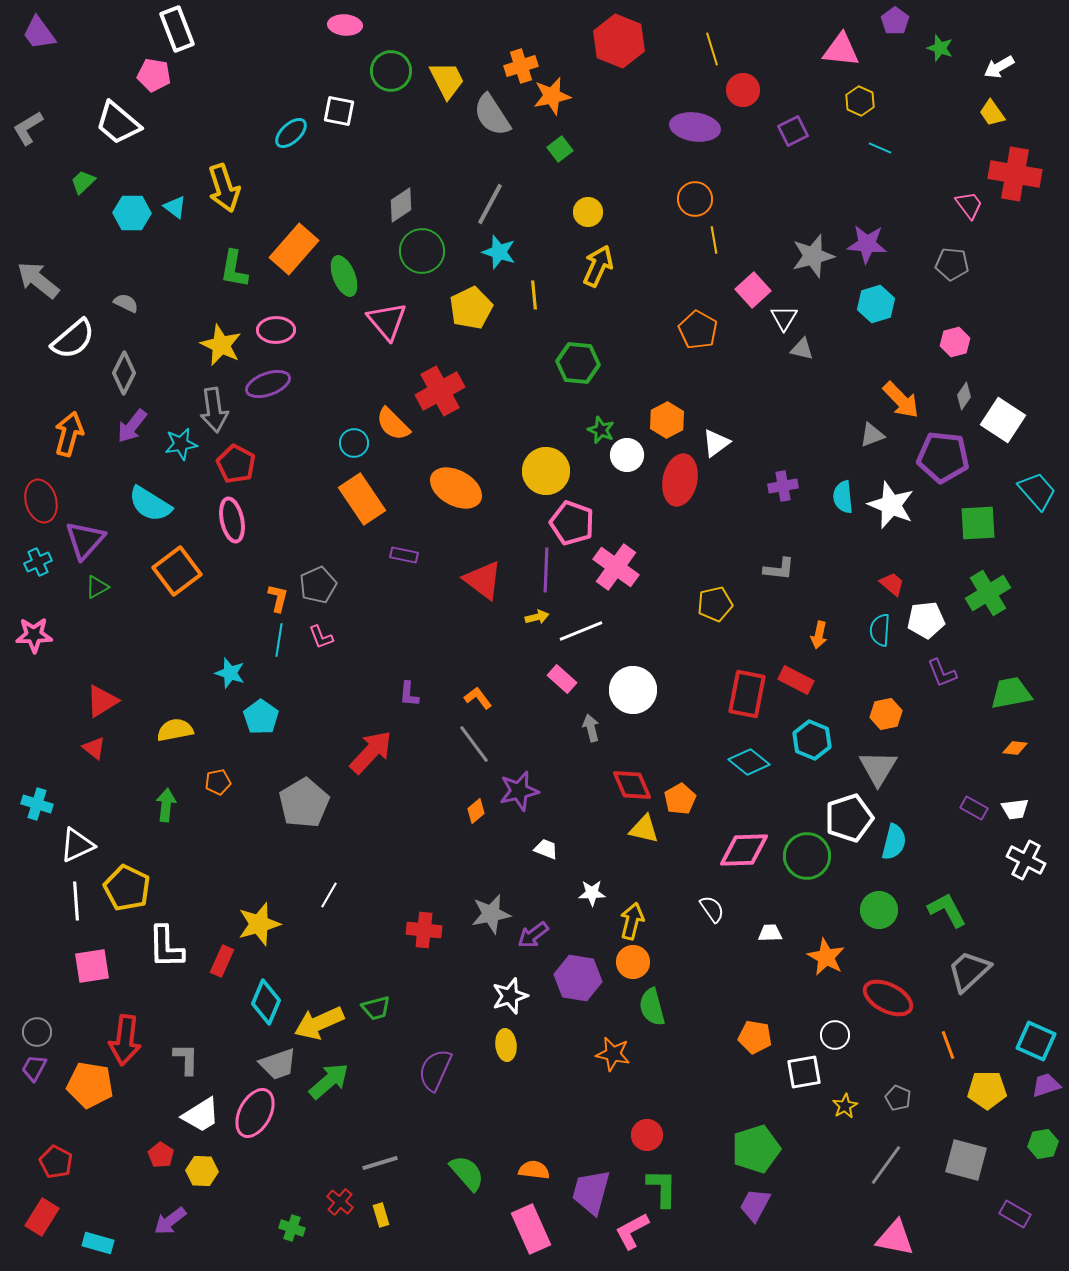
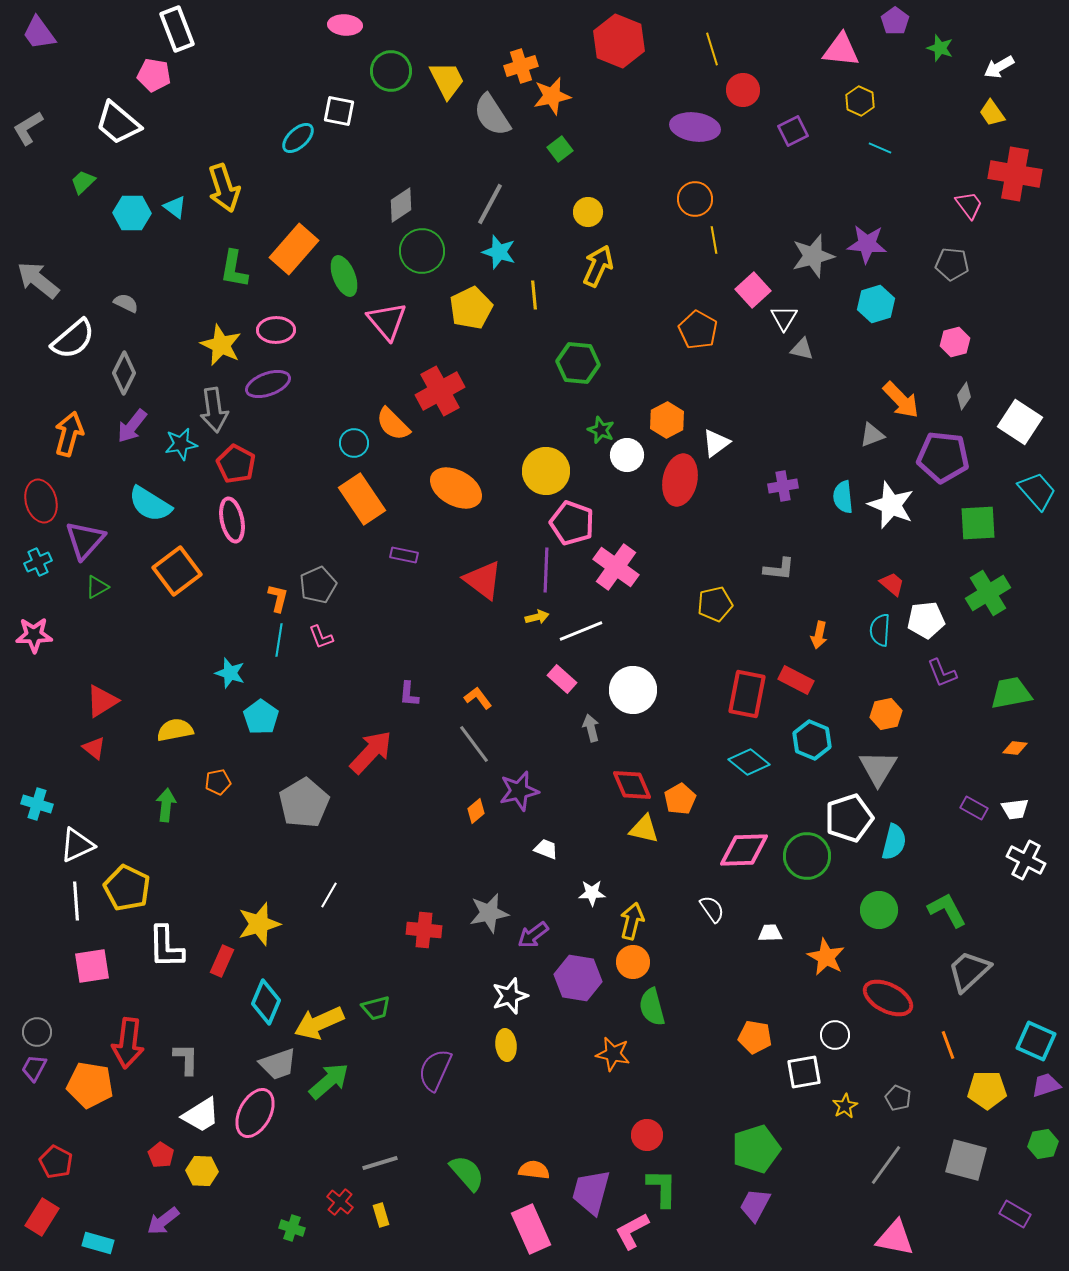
cyan ellipse at (291, 133): moved 7 px right, 5 px down
white square at (1003, 420): moved 17 px right, 2 px down
gray star at (491, 914): moved 2 px left, 1 px up
red arrow at (125, 1040): moved 3 px right, 3 px down
purple arrow at (170, 1221): moved 7 px left
